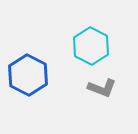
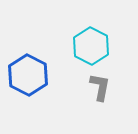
gray L-shape: moved 2 px left, 1 px up; rotated 100 degrees counterclockwise
